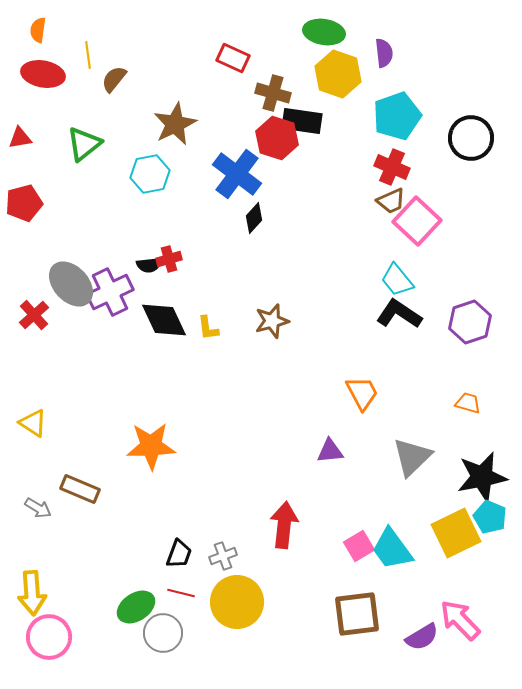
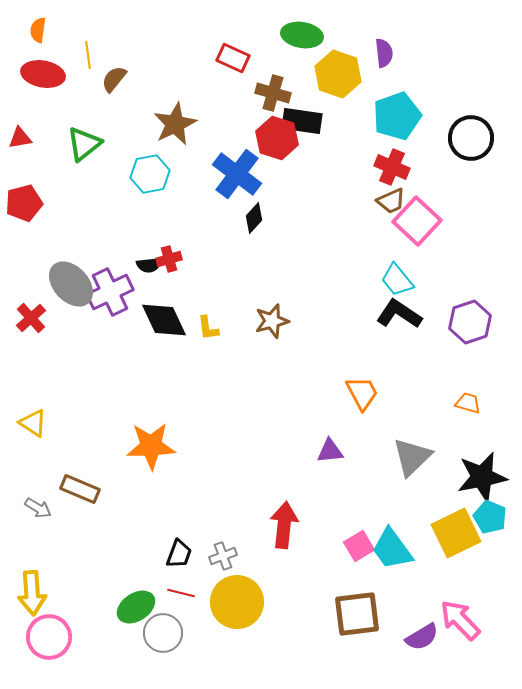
green ellipse at (324, 32): moved 22 px left, 3 px down
red cross at (34, 315): moved 3 px left, 3 px down
